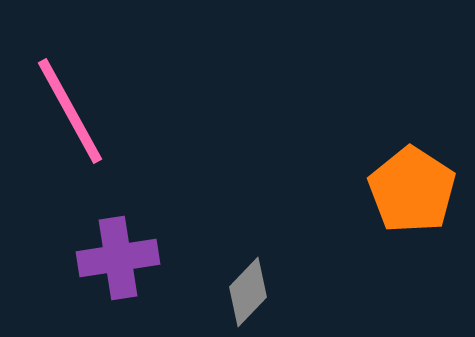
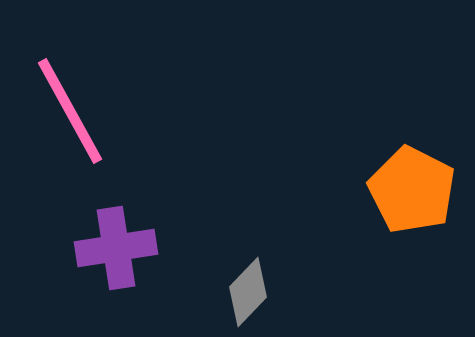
orange pentagon: rotated 6 degrees counterclockwise
purple cross: moved 2 px left, 10 px up
